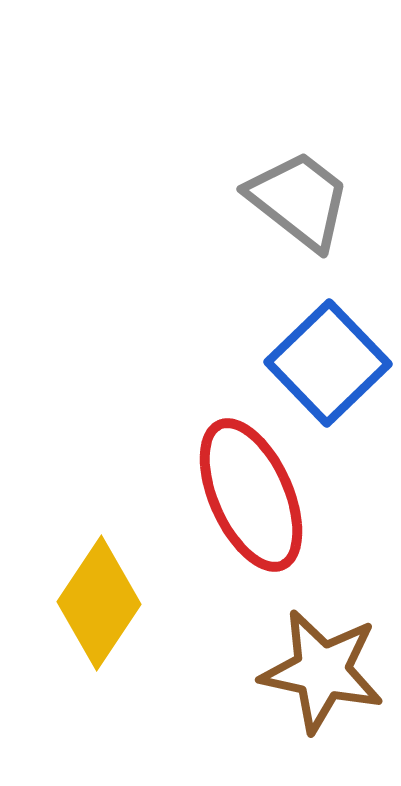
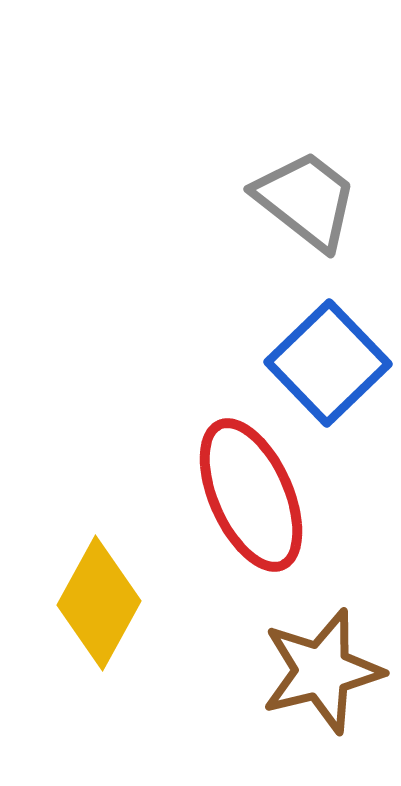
gray trapezoid: moved 7 px right
yellow diamond: rotated 5 degrees counterclockwise
brown star: rotated 26 degrees counterclockwise
